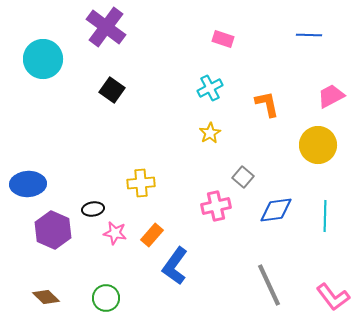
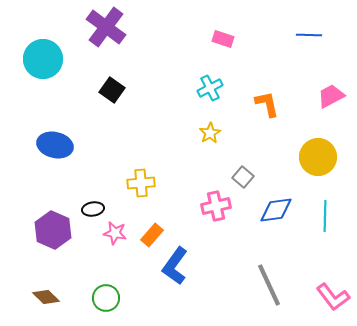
yellow circle: moved 12 px down
blue ellipse: moved 27 px right, 39 px up; rotated 16 degrees clockwise
